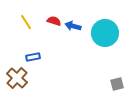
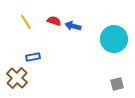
cyan circle: moved 9 px right, 6 px down
